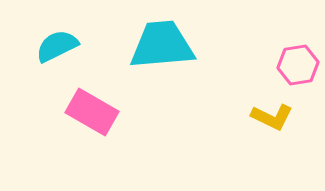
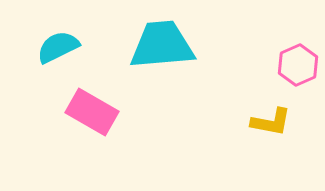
cyan semicircle: moved 1 px right, 1 px down
pink hexagon: rotated 15 degrees counterclockwise
yellow L-shape: moved 1 px left, 5 px down; rotated 15 degrees counterclockwise
